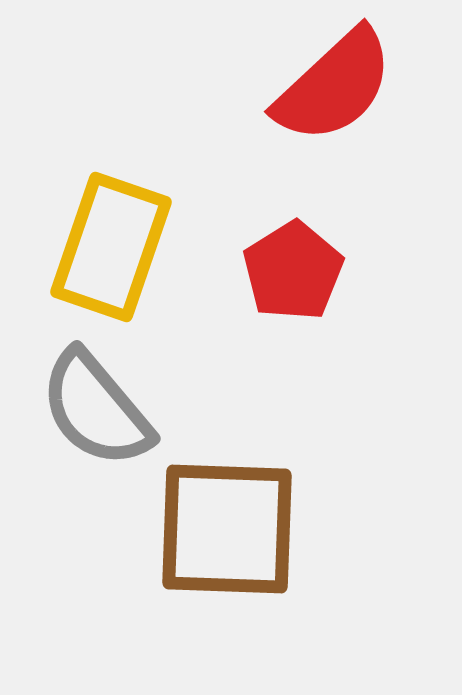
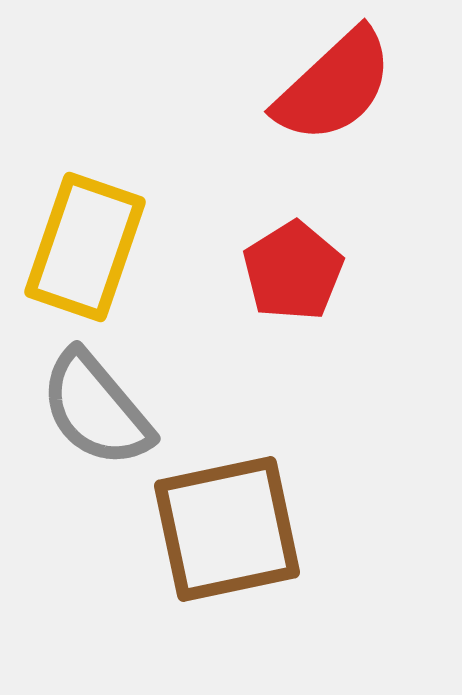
yellow rectangle: moved 26 px left
brown square: rotated 14 degrees counterclockwise
